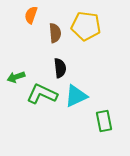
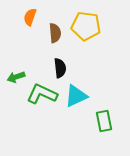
orange semicircle: moved 1 px left, 2 px down
